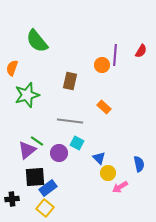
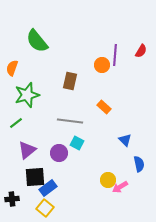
green line: moved 21 px left, 18 px up; rotated 72 degrees counterclockwise
blue triangle: moved 26 px right, 18 px up
yellow circle: moved 7 px down
